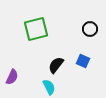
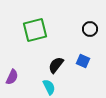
green square: moved 1 px left, 1 px down
